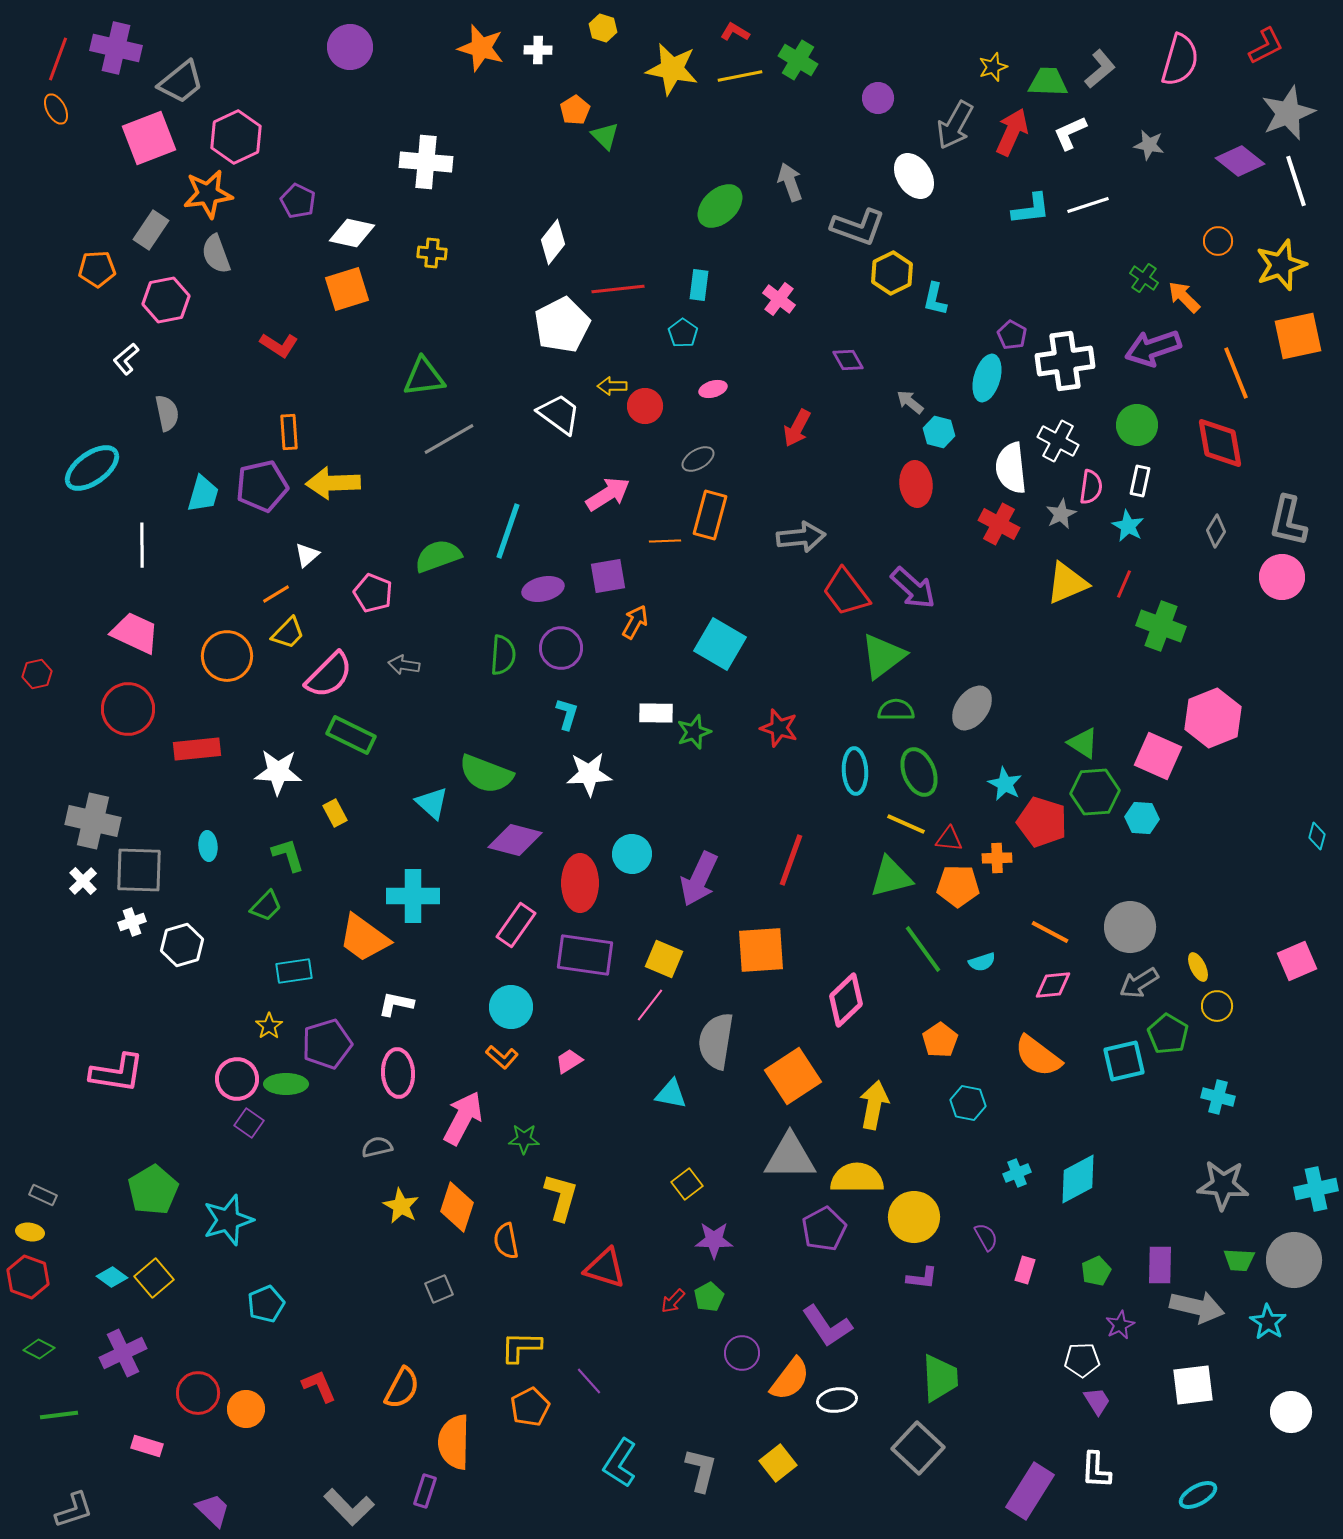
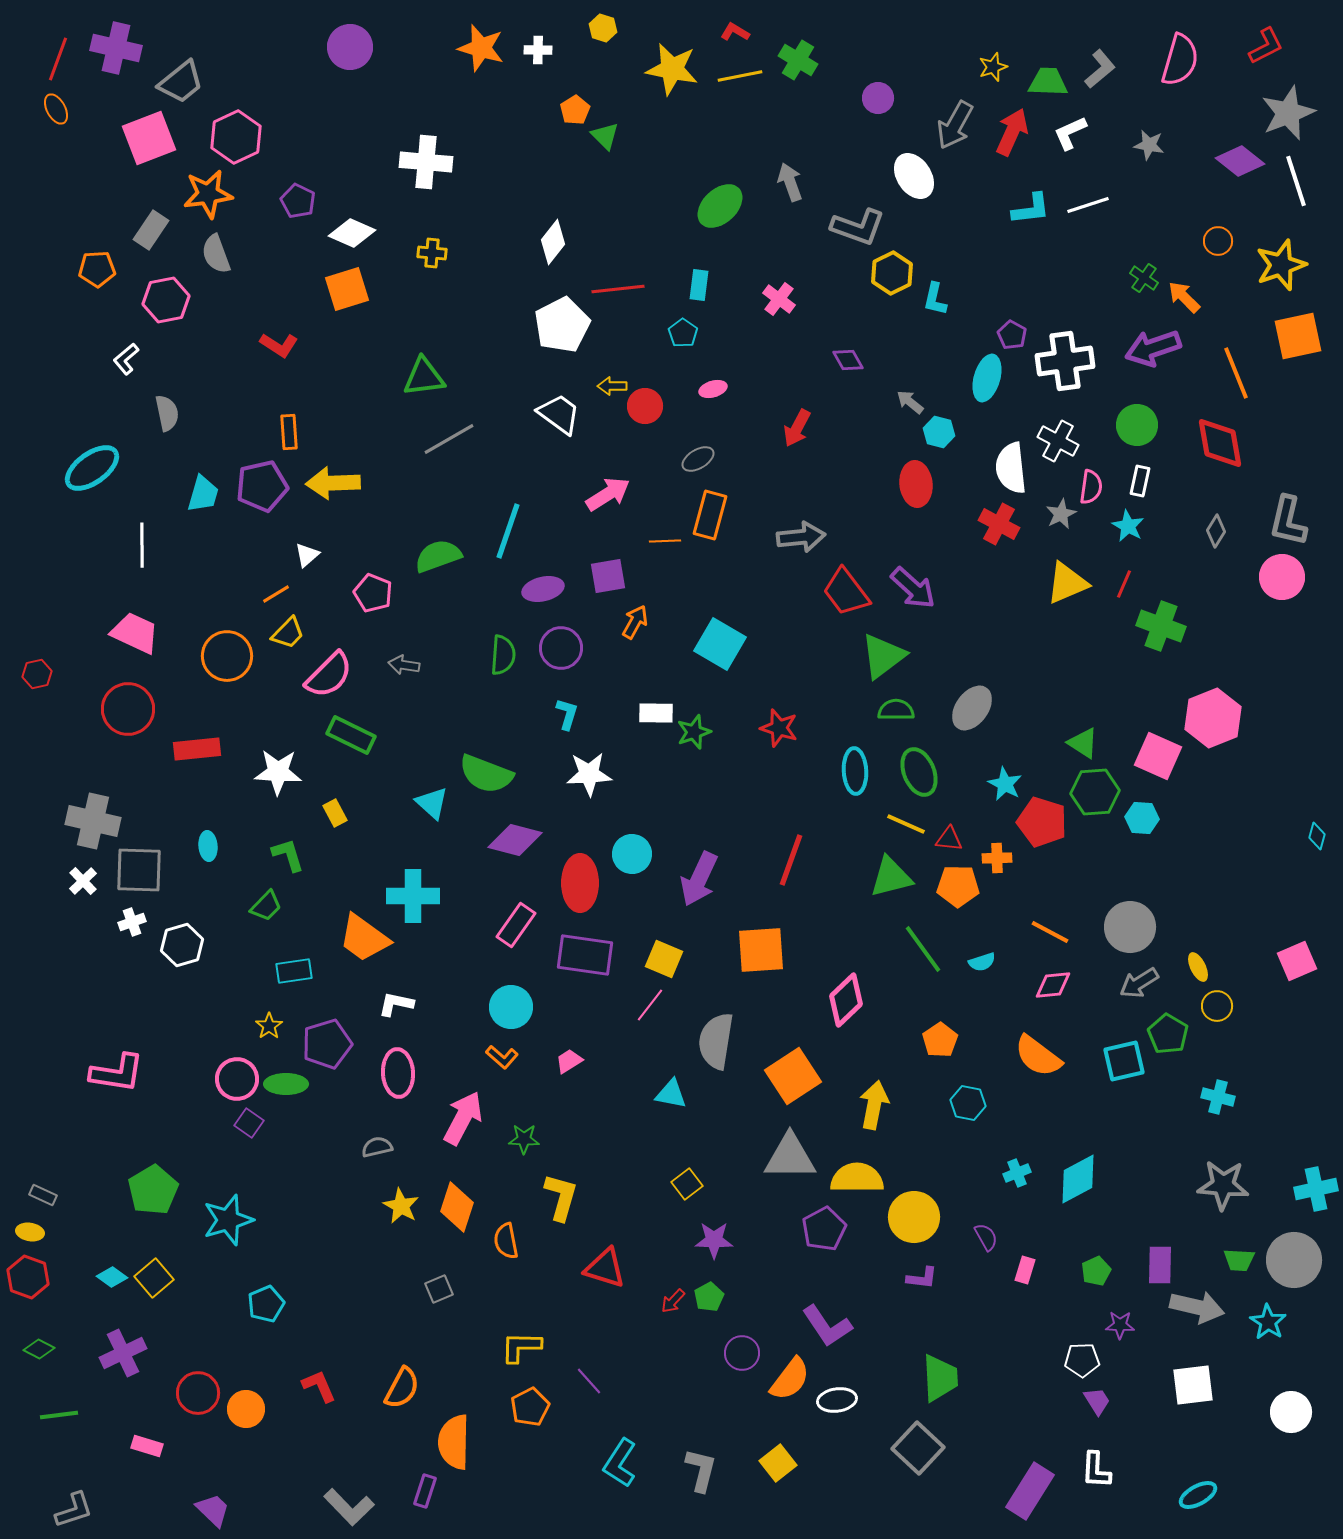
white diamond at (352, 233): rotated 12 degrees clockwise
purple star at (1120, 1325): rotated 28 degrees clockwise
